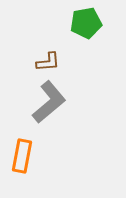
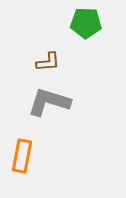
green pentagon: rotated 12 degrees clockwise
gray L-shape: rotated 123 degrees counterclockwise
